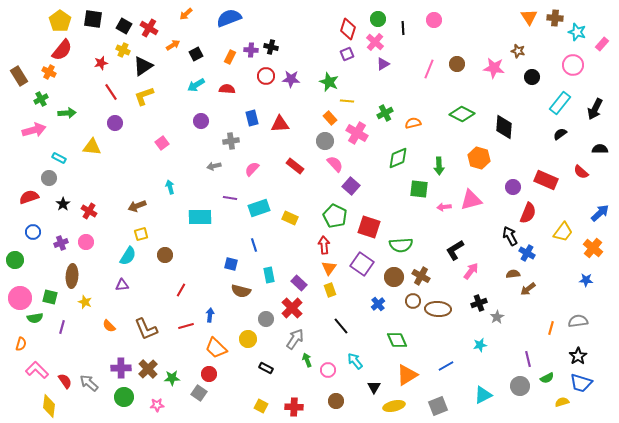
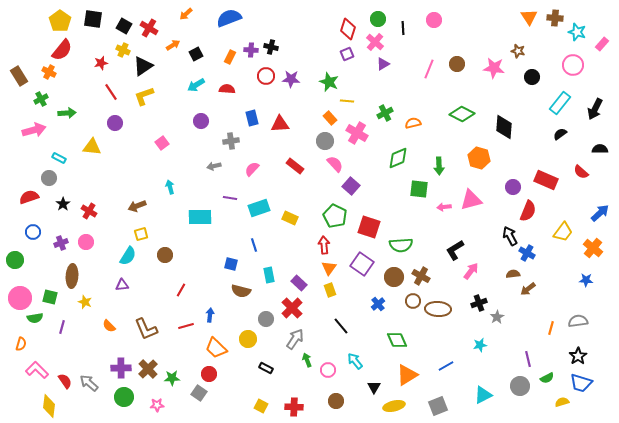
red semicircle at (528, 213): moved 2 px up
